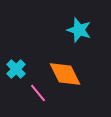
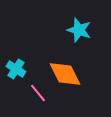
cyan cross: rotated 12 degrees counterclockwise
